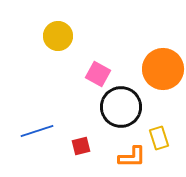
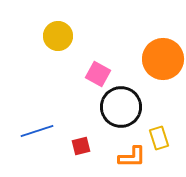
orange circle: moved 10 px up
